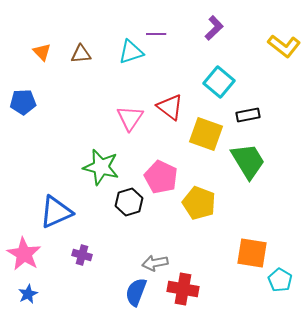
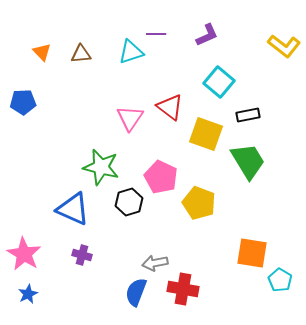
purple L-shape: moved 7 px left, 7 px down; rotated 20 degrees clockwise
blue triangle: moved 17 px right, 3 px up; rotated 48 degrees clockwise
